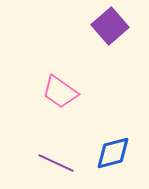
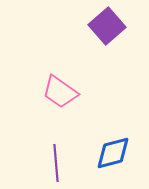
purple square: moved 3 px left
purple line: rotated 60 degrees clockwise
